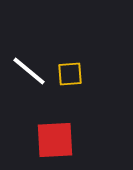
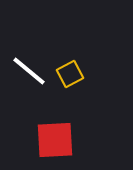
yellow square: rotated 24 degrees counterclockwise
